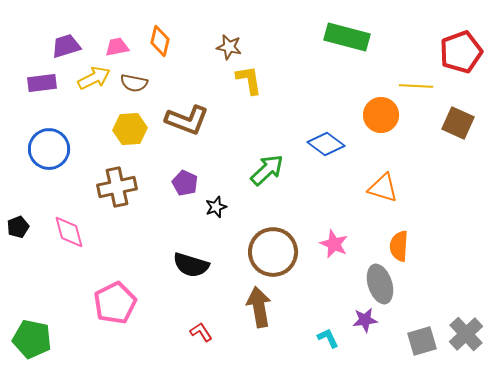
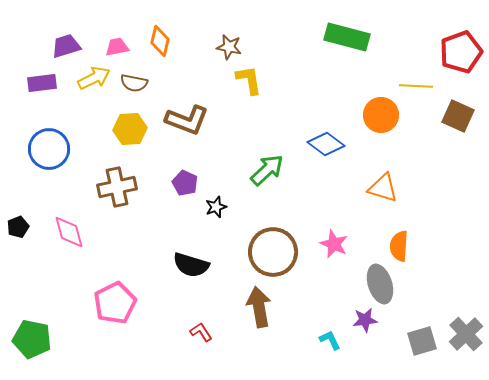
brown square: moved 7 px up
cyan L-shape: moved 2 px right, 2 px down
